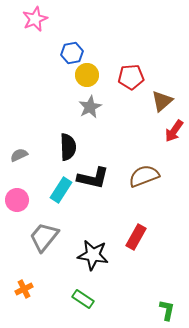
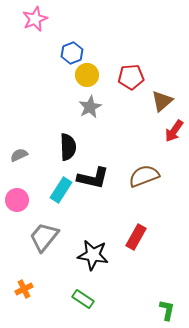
blue hexagon: rotated 10 degrees counterclockwise
